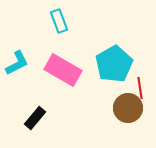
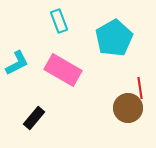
cyan pentagon: moved 26 px up
black rectangle: moved 1 px left
